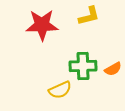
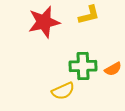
yellow L-shape: moved 1 px up
red star: moved 2 px right, 3 px up; rotated 12 degrees counterclockwise
yellow semicircle: moved 3 px right, 1 px down
